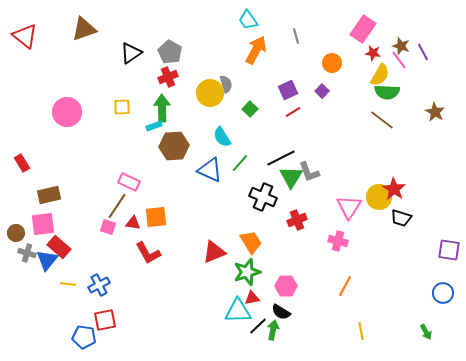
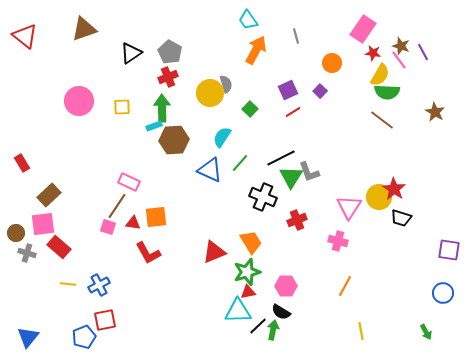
purple square at (322, 91): moved 2 px left
pink circle at (67, 112): moved 12 px right, 11 px up
cyan semicircle at (222, 137): rotated 65 degrees clockwise
brown hexagon at (174, 146): moved 6 px up
brown rectangle at (49, 195): rotated 30 degrees counterclockwise
blue triangle at (47, 260): moved 19 px left, 77 px down
red triangle at (252, 298): moved 4 px left, 6 px up
blue pentagon at (84, 337): rotated 30 degrees counterclockwise
